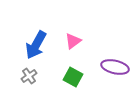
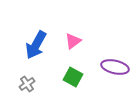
gray cross: moved 2 px left, 8 px down
